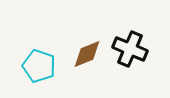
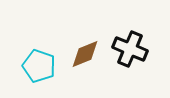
brown diamond: moved 2 px left
